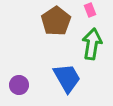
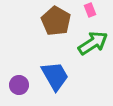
brown pentagon: rotated 8 degrees counterclockwise
green arrow: moved 1 px right, 1 px up; rotated 48 degrees clockwise
blue trapezoid: moved 12 px left, 2 px up
